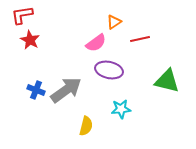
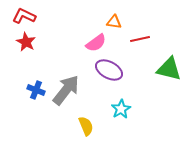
red L-shape: moved 2 px right, 1 px down; rotated 35 degrees clockwise
orange triangle: rotated 42 degrees clockwise
red star: moved 4 px left, 2 px down
purple ellipse: rotated 16 degrees clockwise
green triangle: moved 2 px right, 12 px up
gray arrow: rotated 16 degrees counterclockwise
cyan star: rotated 24 degrees counterclockwise
yellow semicircle: rotated 36 degrees counterclockwise
